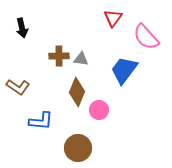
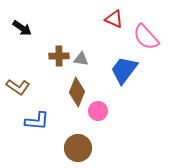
red triangle: moved 1 px right, 1 px down; rotated 42 degrees counterclockwise
black arrow: rotated 42 degrees counterclockwise
pink circle: moved 1 px left, 1 px down
blue L-shape: moved 4 px left
